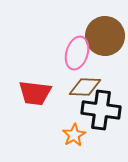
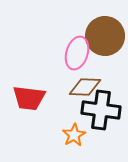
red trapezoid: moved 6 px left, 5 px down
